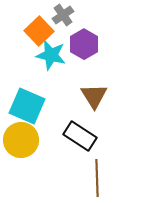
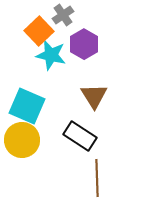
yellow circle: moved 1 px right
